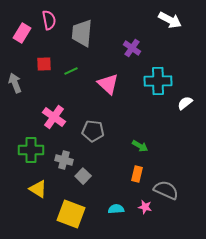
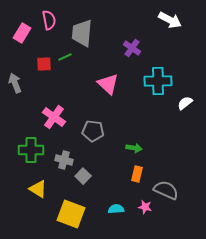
green line: moved 6 px left, 14 px up
green arrow: moved 6 px left, 2 px down; rotated 21 degrees counterclockwise
